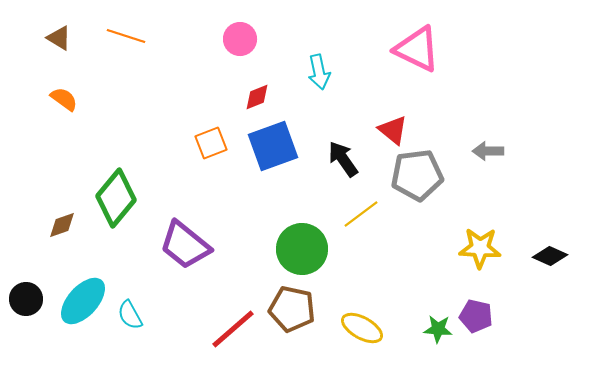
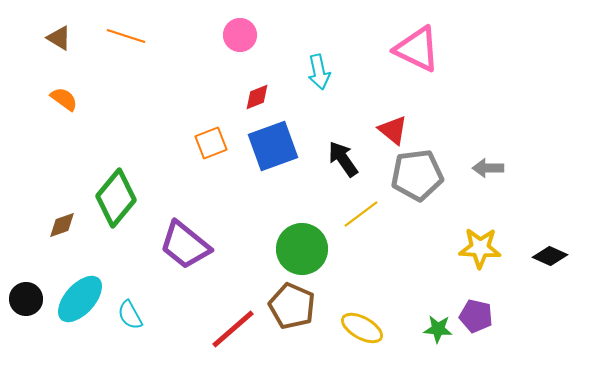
pink circle: moved 4 px up
gray arrow: moved 17 px down
cyan ellipse: moved 3 px left, 2 px up
brown pentagon: moved 3 px up; rotated 12 degrees clockwise
